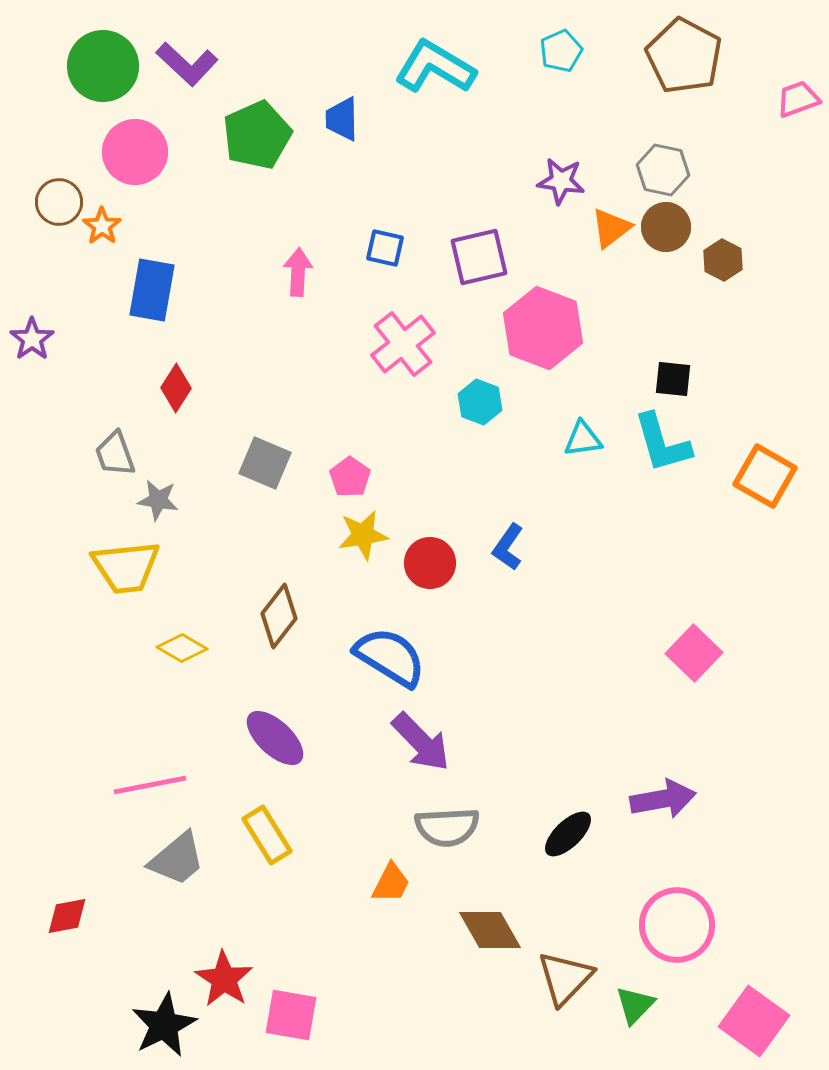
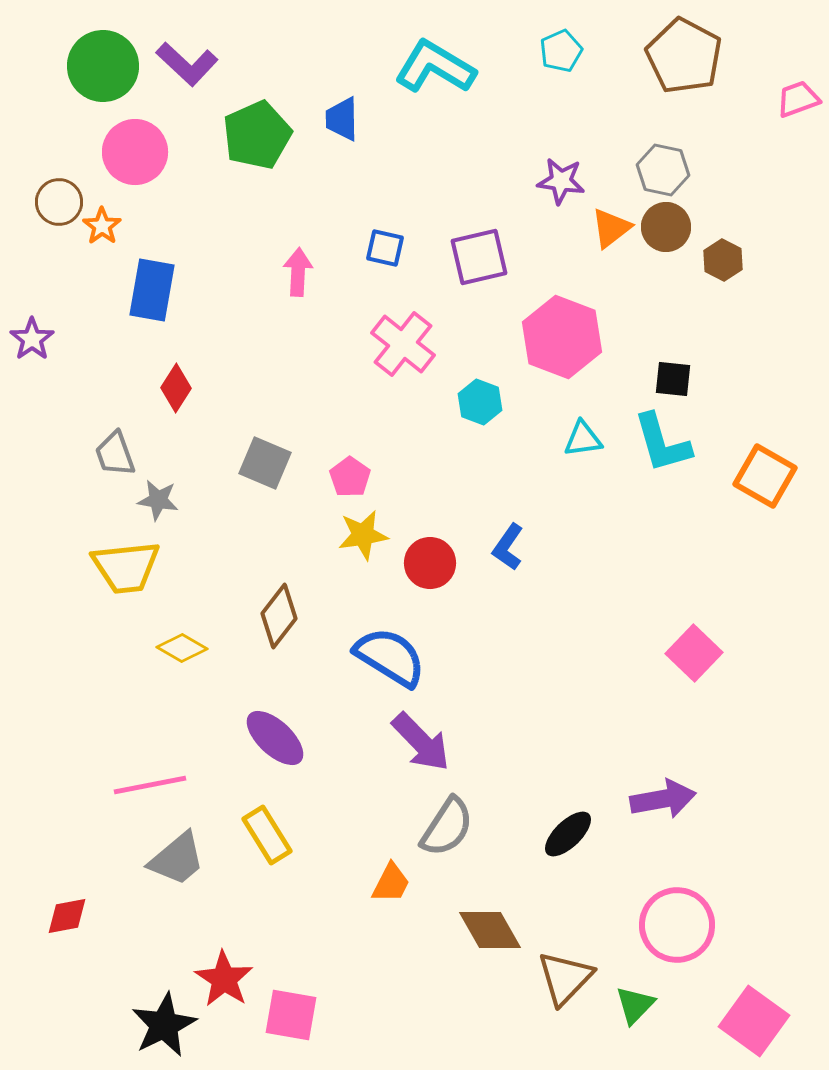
pink hexagon at (543, 328): moved 19 px right, 9 px down
pink cross at (403, 344): rotated 14 degrees counterclockwise
gray semicircle at (447, 827): rotated 54 degrees counterclockwise
